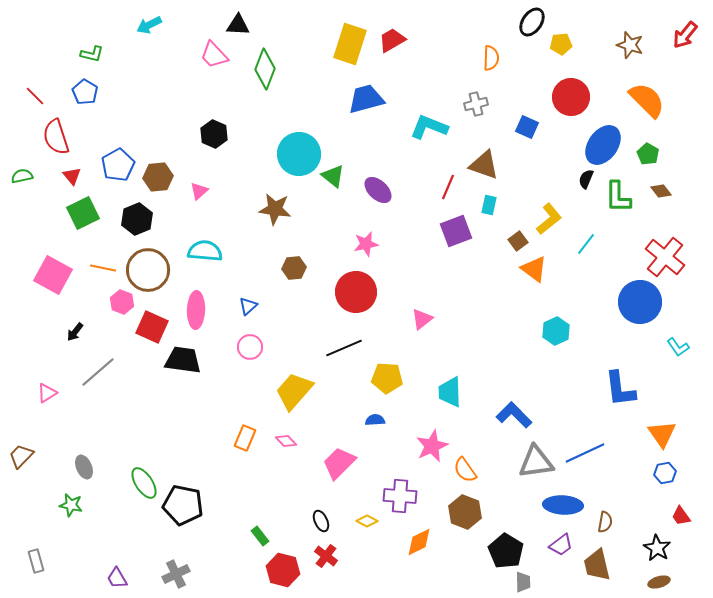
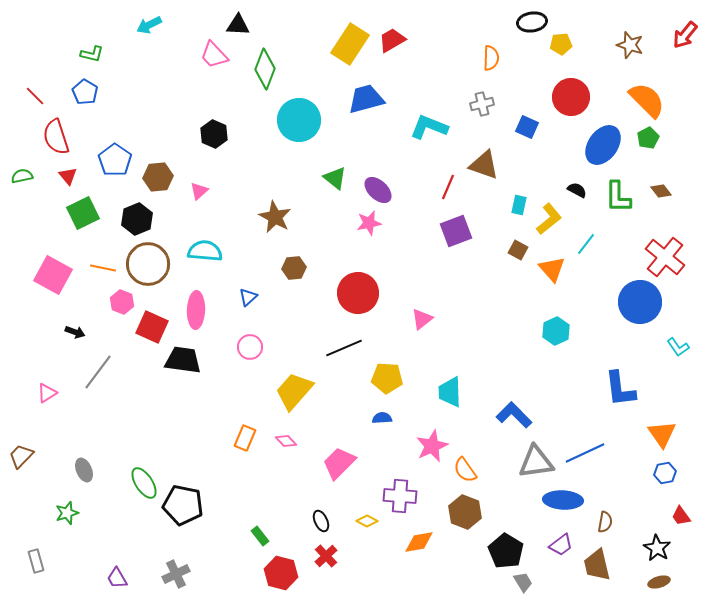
black ellipse at (532, 22): rotated 48 degrees clockwise
yellow rectangle at (350, 44): rotated 15 degrees clockwise
gray cross at (476, 104): moved 6 px right
cyan circle at (299, 154): moved 34 px up
green pentagon at (648, 154): moved 16 px up; rotated 15 degrees clockwise
blue pentagon at (118, 165): moved 3 px left, 5 px up; rotated 8 degrees counterclockwise
red triangle at (72, 176): moved 4 px left
green triangle at (333, 176): moved 2 px right, 2 px down
black semicircle at (586, 179): moved 9 px left, 11 px down; rotated 96 degrees clockwise
cyan rectangle at (489, 205): moved 30 px right
brown star at (275, 209): moved 8 px down; rotated 20 degrees clockwise
brown square at (518, 241): moved 9 px down; rotated 24 degrees counterclockwise
pink star at (366, 244): moved 3 px right, 21 px up
orange triangle at (534, 269): moved 18 px right; rotated 12 degrees clockwise
brown circle at (148, 270): moved 6 px up
red circle at (356, 292): moved 2 px right, 1 px down
blue triangle at (248, 306): moved 9 px up
black arrow at (75, 332): rotated 108 degrees counterclockwise
gray line at (98, 372): rotated 12 degrees counterclockwise
blue semicircle at (375, 420): moved 7 px right, 2 px up
gray ellipse at (84, 467): moved 3 px down
green star at (71, 505): moved 4 px left, 8 px down; rotated 30 degrees counterclockwise
blue ellipse at (563, 505): moved 5 px up
orange diamond at (419, 542): rotated 16 degrees clockwise
red cross at (326, 556): rotated 10 degrees clockwise
red hexagon at (283, 570): moved 2 px left, 3 px down
gray trapezoid at (523, 582): rotated 30 degrees counterclockwise
